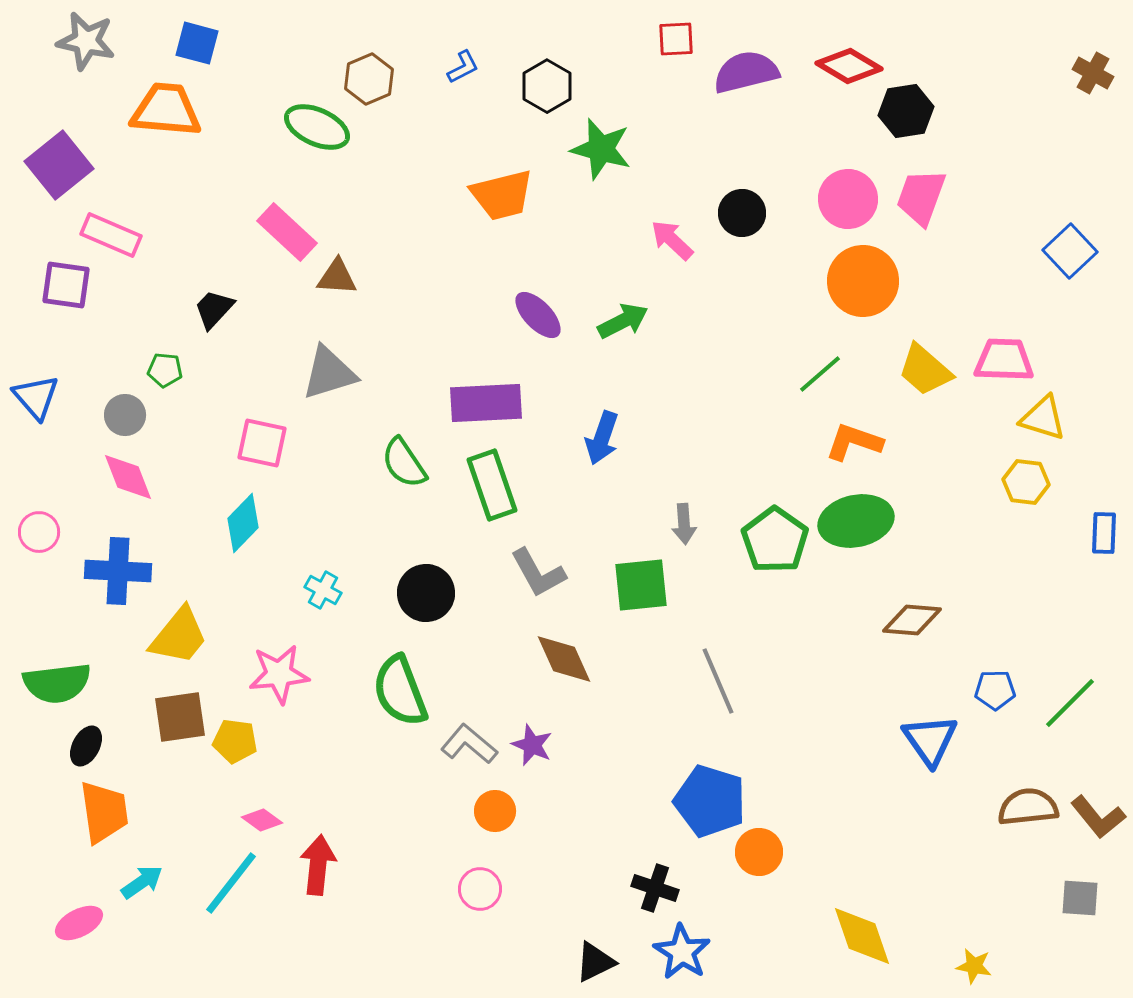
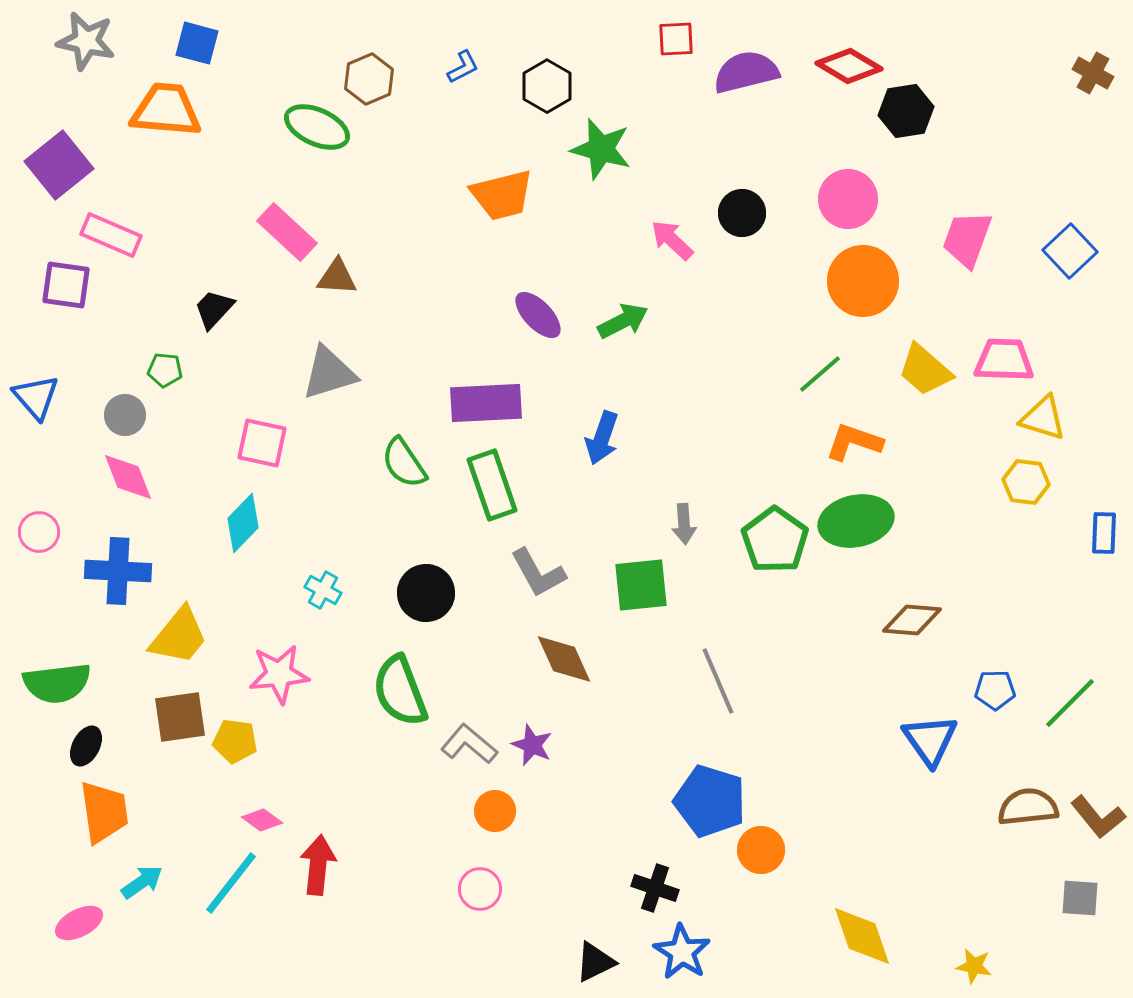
pink trapezoid at (921, 197): moved 46 px right, 42 px down
orange circle at (759, 852): moved 2 px right, 2 px up
